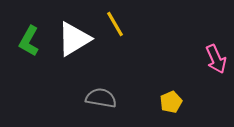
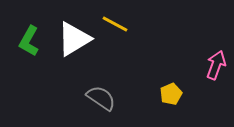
yellow line: rotated 32 degrees counterclockwise
pink arrow: moved 6 px down; rotated 136 degrees counterclockwise
gray semicircle: rotated 24 degrees clockwise
yellow pentagon: moved 8 px up
